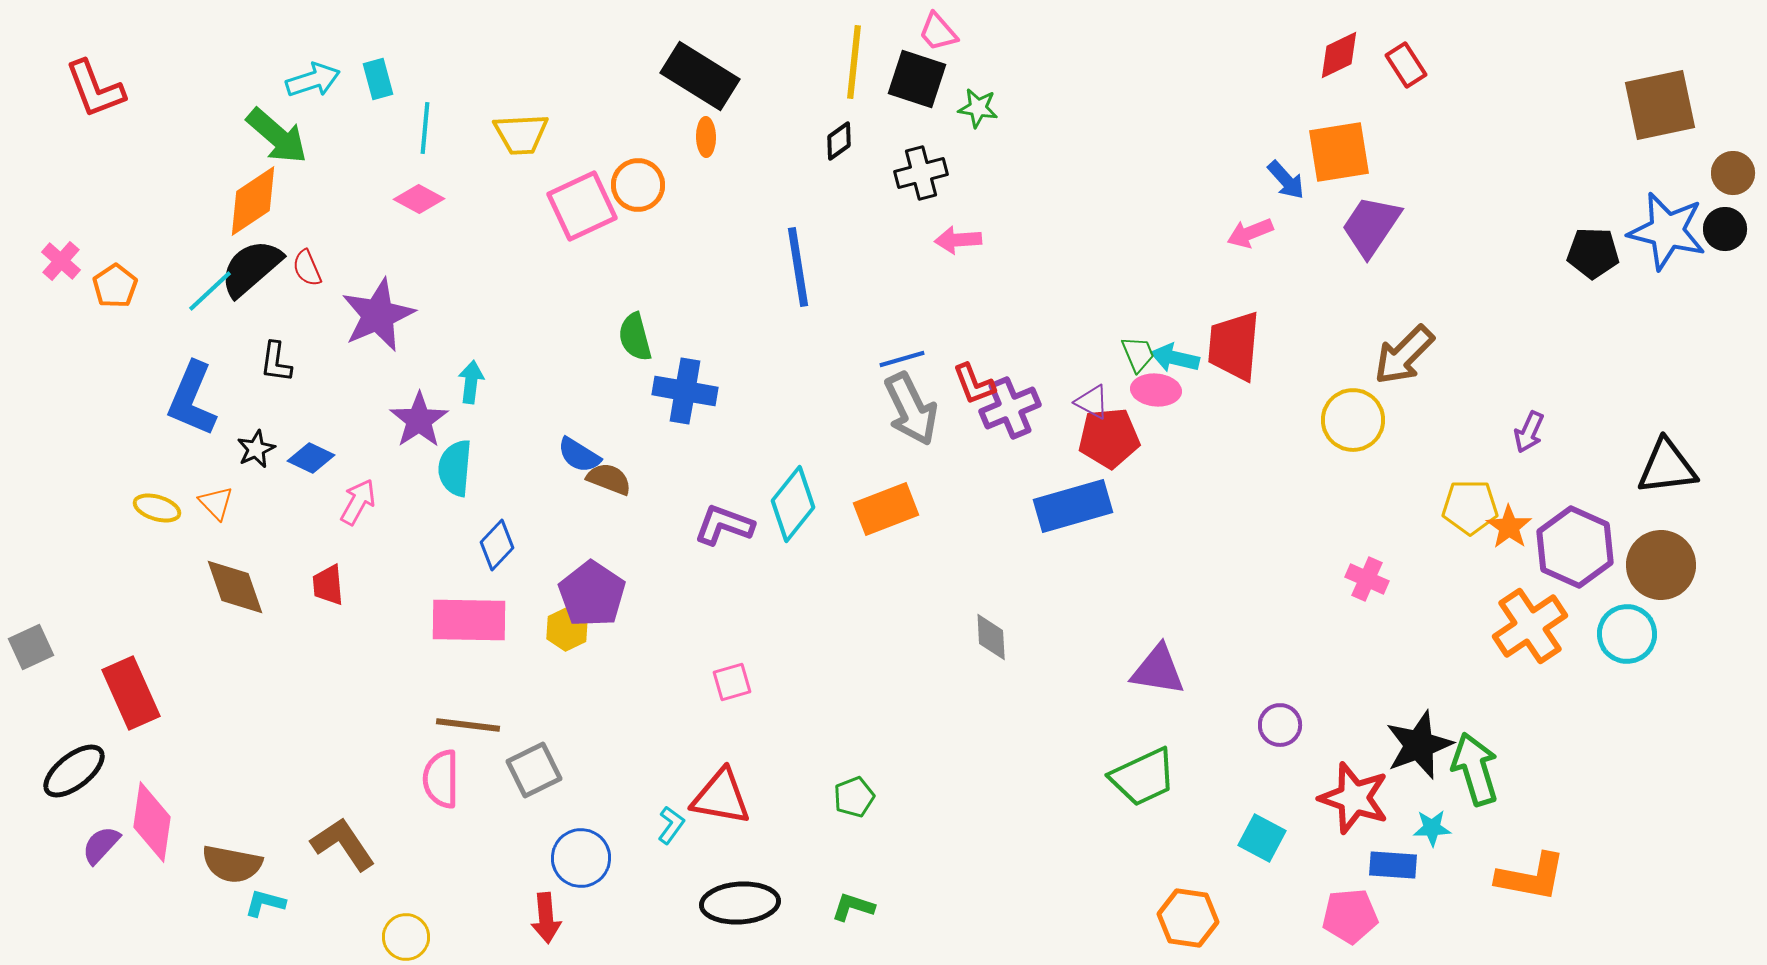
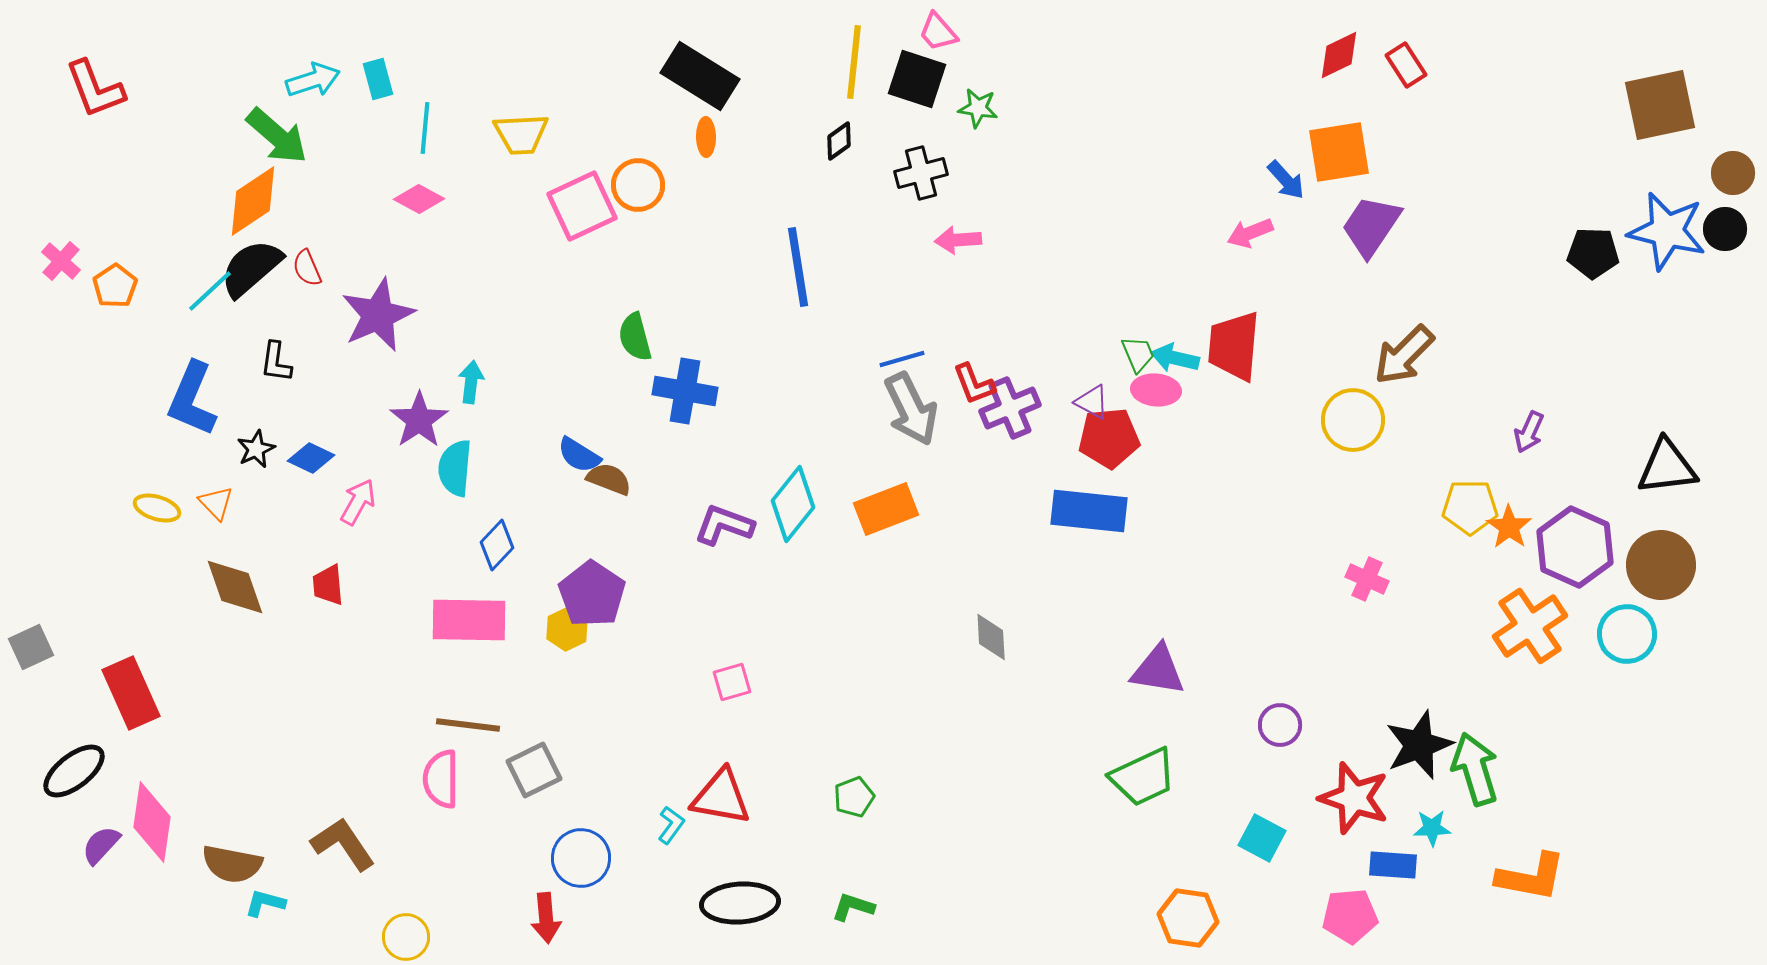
blue rectangle at (1073, 506): moved 16 px right, 5 px down; rotated 22 degrees clockwise
